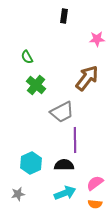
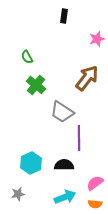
pink star: rotated 14 degrees counterclockwise
gray trapezoid: rotated 60 degrees clockwise
purple line: moved 4 px right, 2 px up
cyan arrow: moved 4 px down
